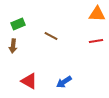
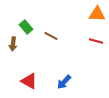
green rectangle: moved 8 px right, 3 px down; rotated 72 degrees clockwise
red line: rotated 24 degrees clockwise
brown arrow: moved 2 px up
blue arrow: rotated 14 degrees counterclockwise
